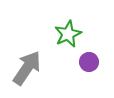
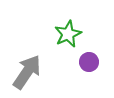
gray arrow: moved 4 px down
